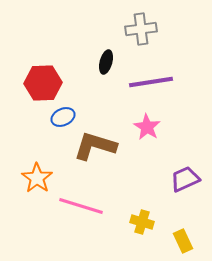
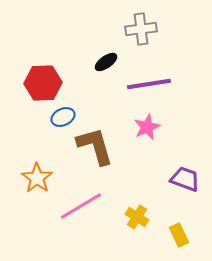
black ellipse: rotated 40 degrees clockwise
purple line: moved 2 px left, 2 px down
pink star: rotated 16 degrees clockwise
brown L-shape: rotated 57 degrees clockwise
purple trapezoid: rotated 44 degrees clockwise
pink line: rotated 48 degrees counterclockwise
yellow cross: moved 5 px left, 5 px up; rotated 15 degrees clockwise
yellow rectangle: moved 4 px left, 6 px up
